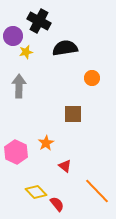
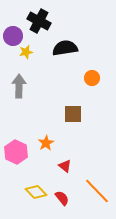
red semicircle: moved 5 px right, 6 px up
